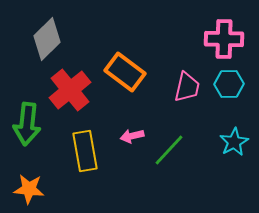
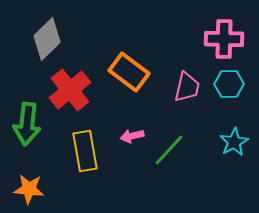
orange rectangle: moved 4 px right
